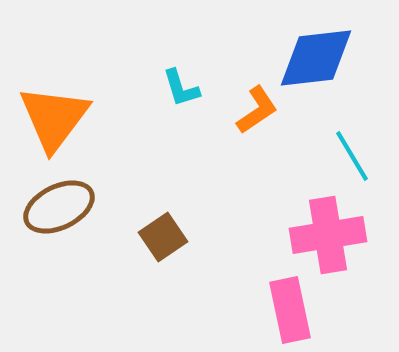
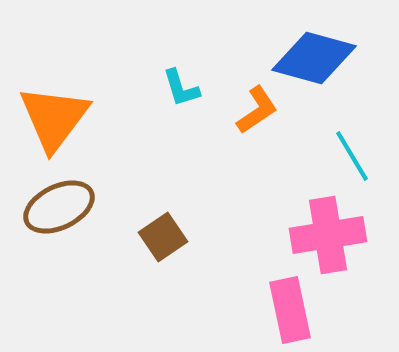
blue diamond: moved 2 px left; rotated 22 degrees clockwise
